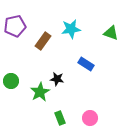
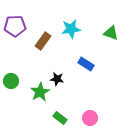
purple pentagon: rotated 10 degrees clockwise
green rectangle: rotated 32 degrees counterclockwise
